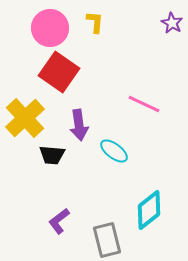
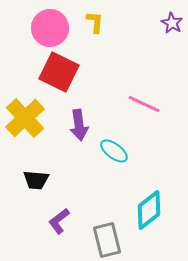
red square: rotated 9 degrees counterclockwise
black trapezoid: moved 16 px left, 25 px down
